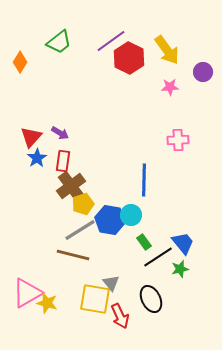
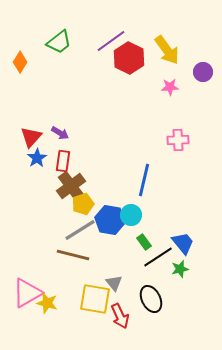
blue line: rotated 12 degrees clockwise
gray triangle: moved 3 px right
